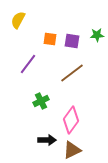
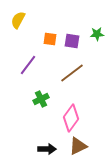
green star: moved 1 px up
purple line: moved 1 px down
green cross: moved 2 px up
pink diamond: moved 2 px up
black arrow: moved 9 px down
brown triangle: moved 6 px right, 4 px up
